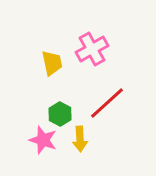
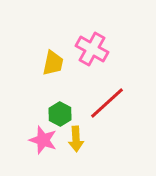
pink cross: rotated 32 degrees counterclockwise
yellow trapezoid: moved 1 px right; rotated 24 degrees clockwise
yellow arrow: moved 4 px left
